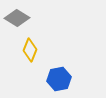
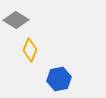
gray diamond: moved 1 px left, 2 px down
